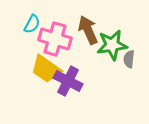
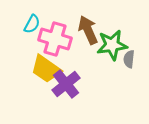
purple cross: moved 2 px left, 3 px down; rotated 24 degrees clockwise
